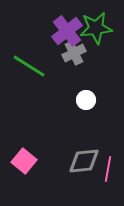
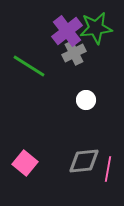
pink square: moved 1 px right, 2 px down
